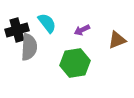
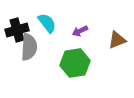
purple arrow: moved 2 px left, 1 px down
